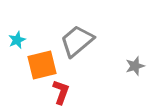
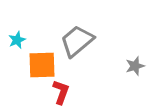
orange square: rotated 12 degrees clockwise
